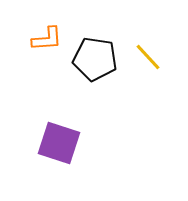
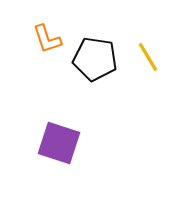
orange L-shape: rotated 76 degrees clockwise
yellow line: rotated 12 degrees clockwise
